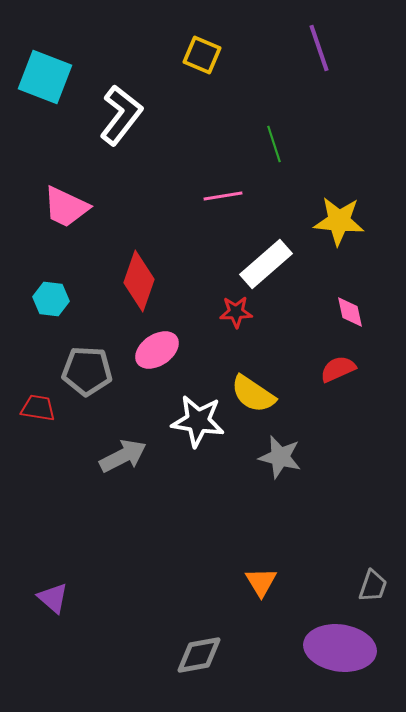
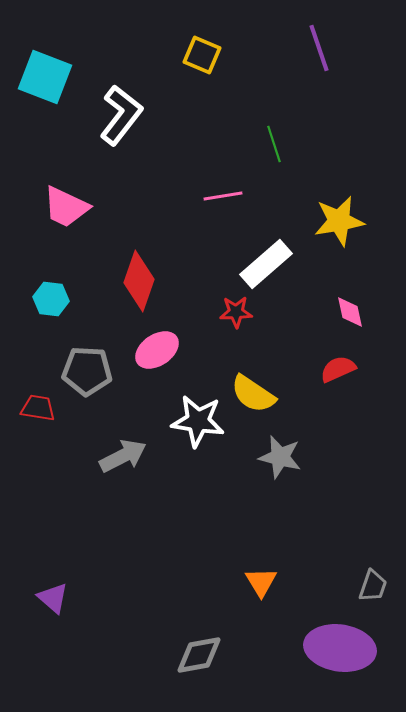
yellow star: rotated 15 degrees counterclockwise
